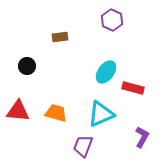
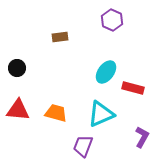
black circle: moved 10 px left, 2 px down
red triangle: moved 1 px up
